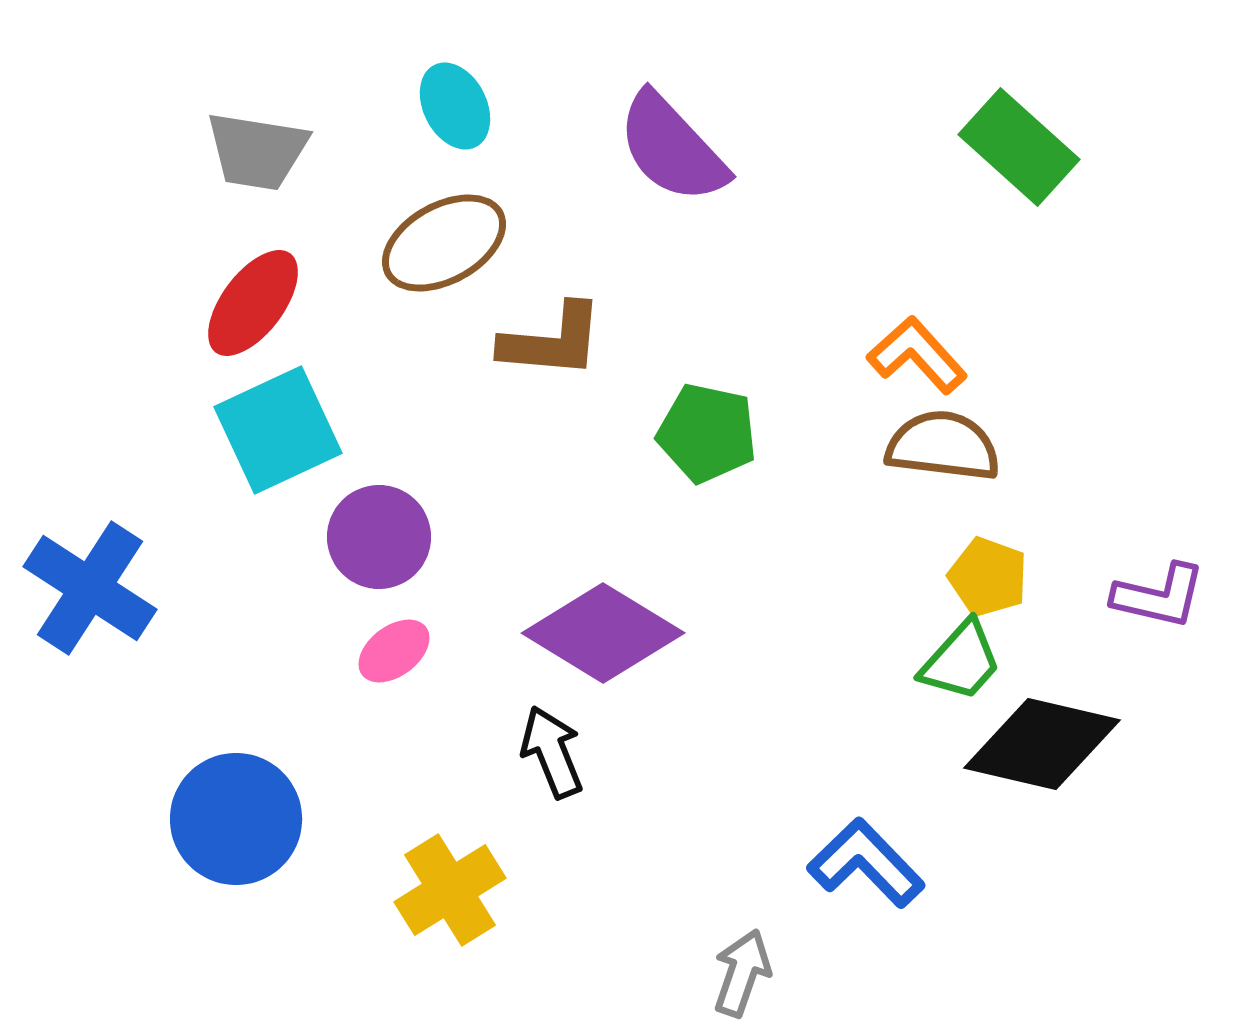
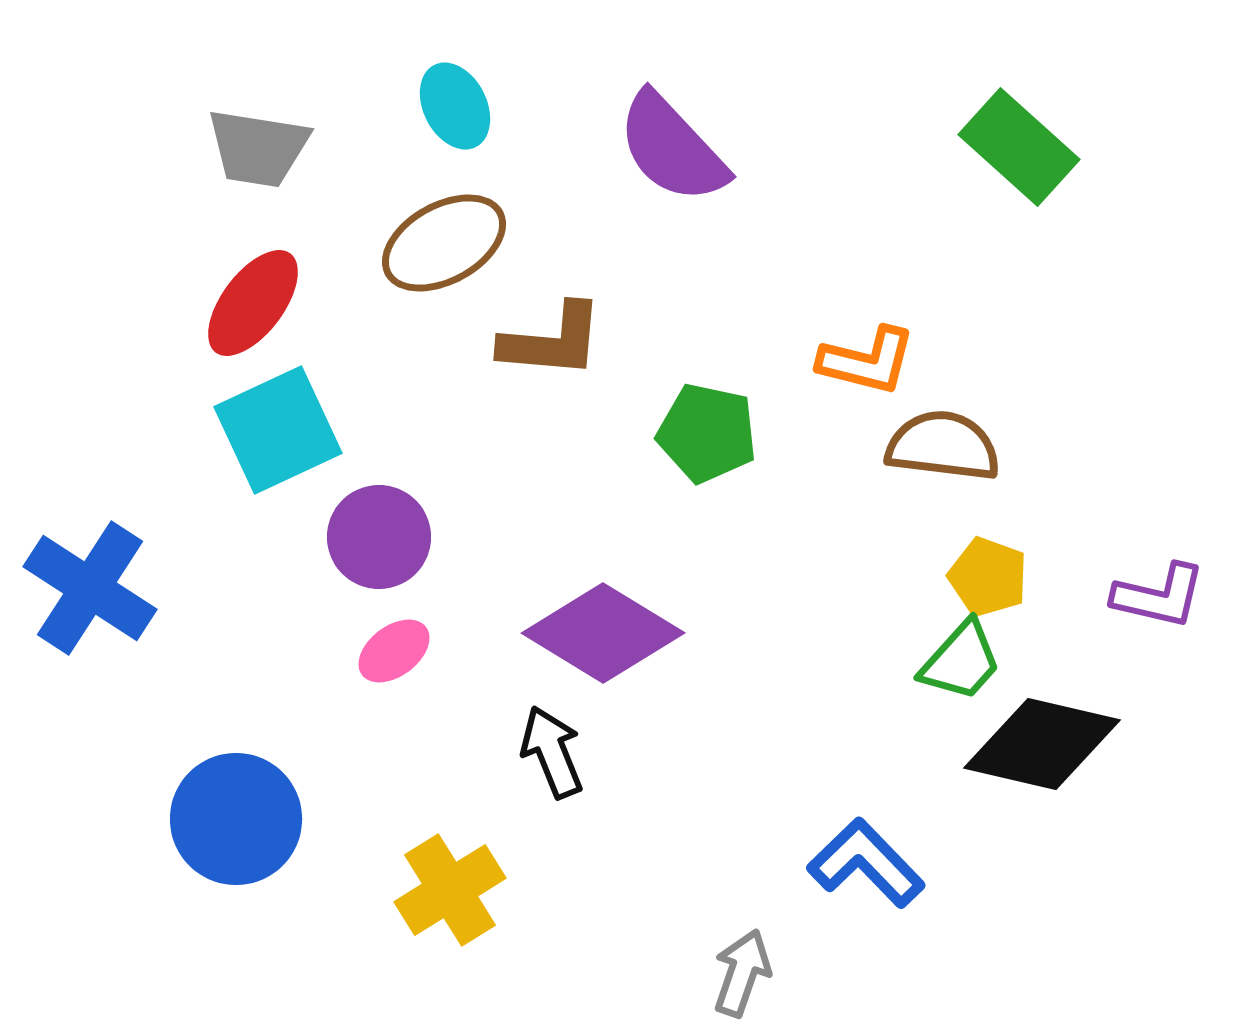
gray trapezoid: moved 1 px right, 3 px up
orange L-shape: moved 50 px left, 6 px down; rotated 146 degrees clockwise
